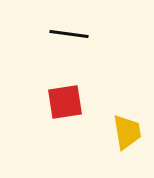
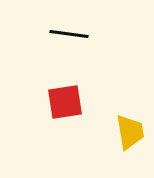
yellow trapezoid: moved 3 px right
